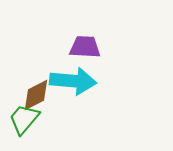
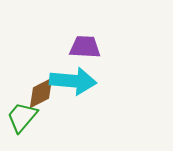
brown diamond: moved 5 px right, 2 px up
green trapezoid: moved 2 px left, 2 px up
